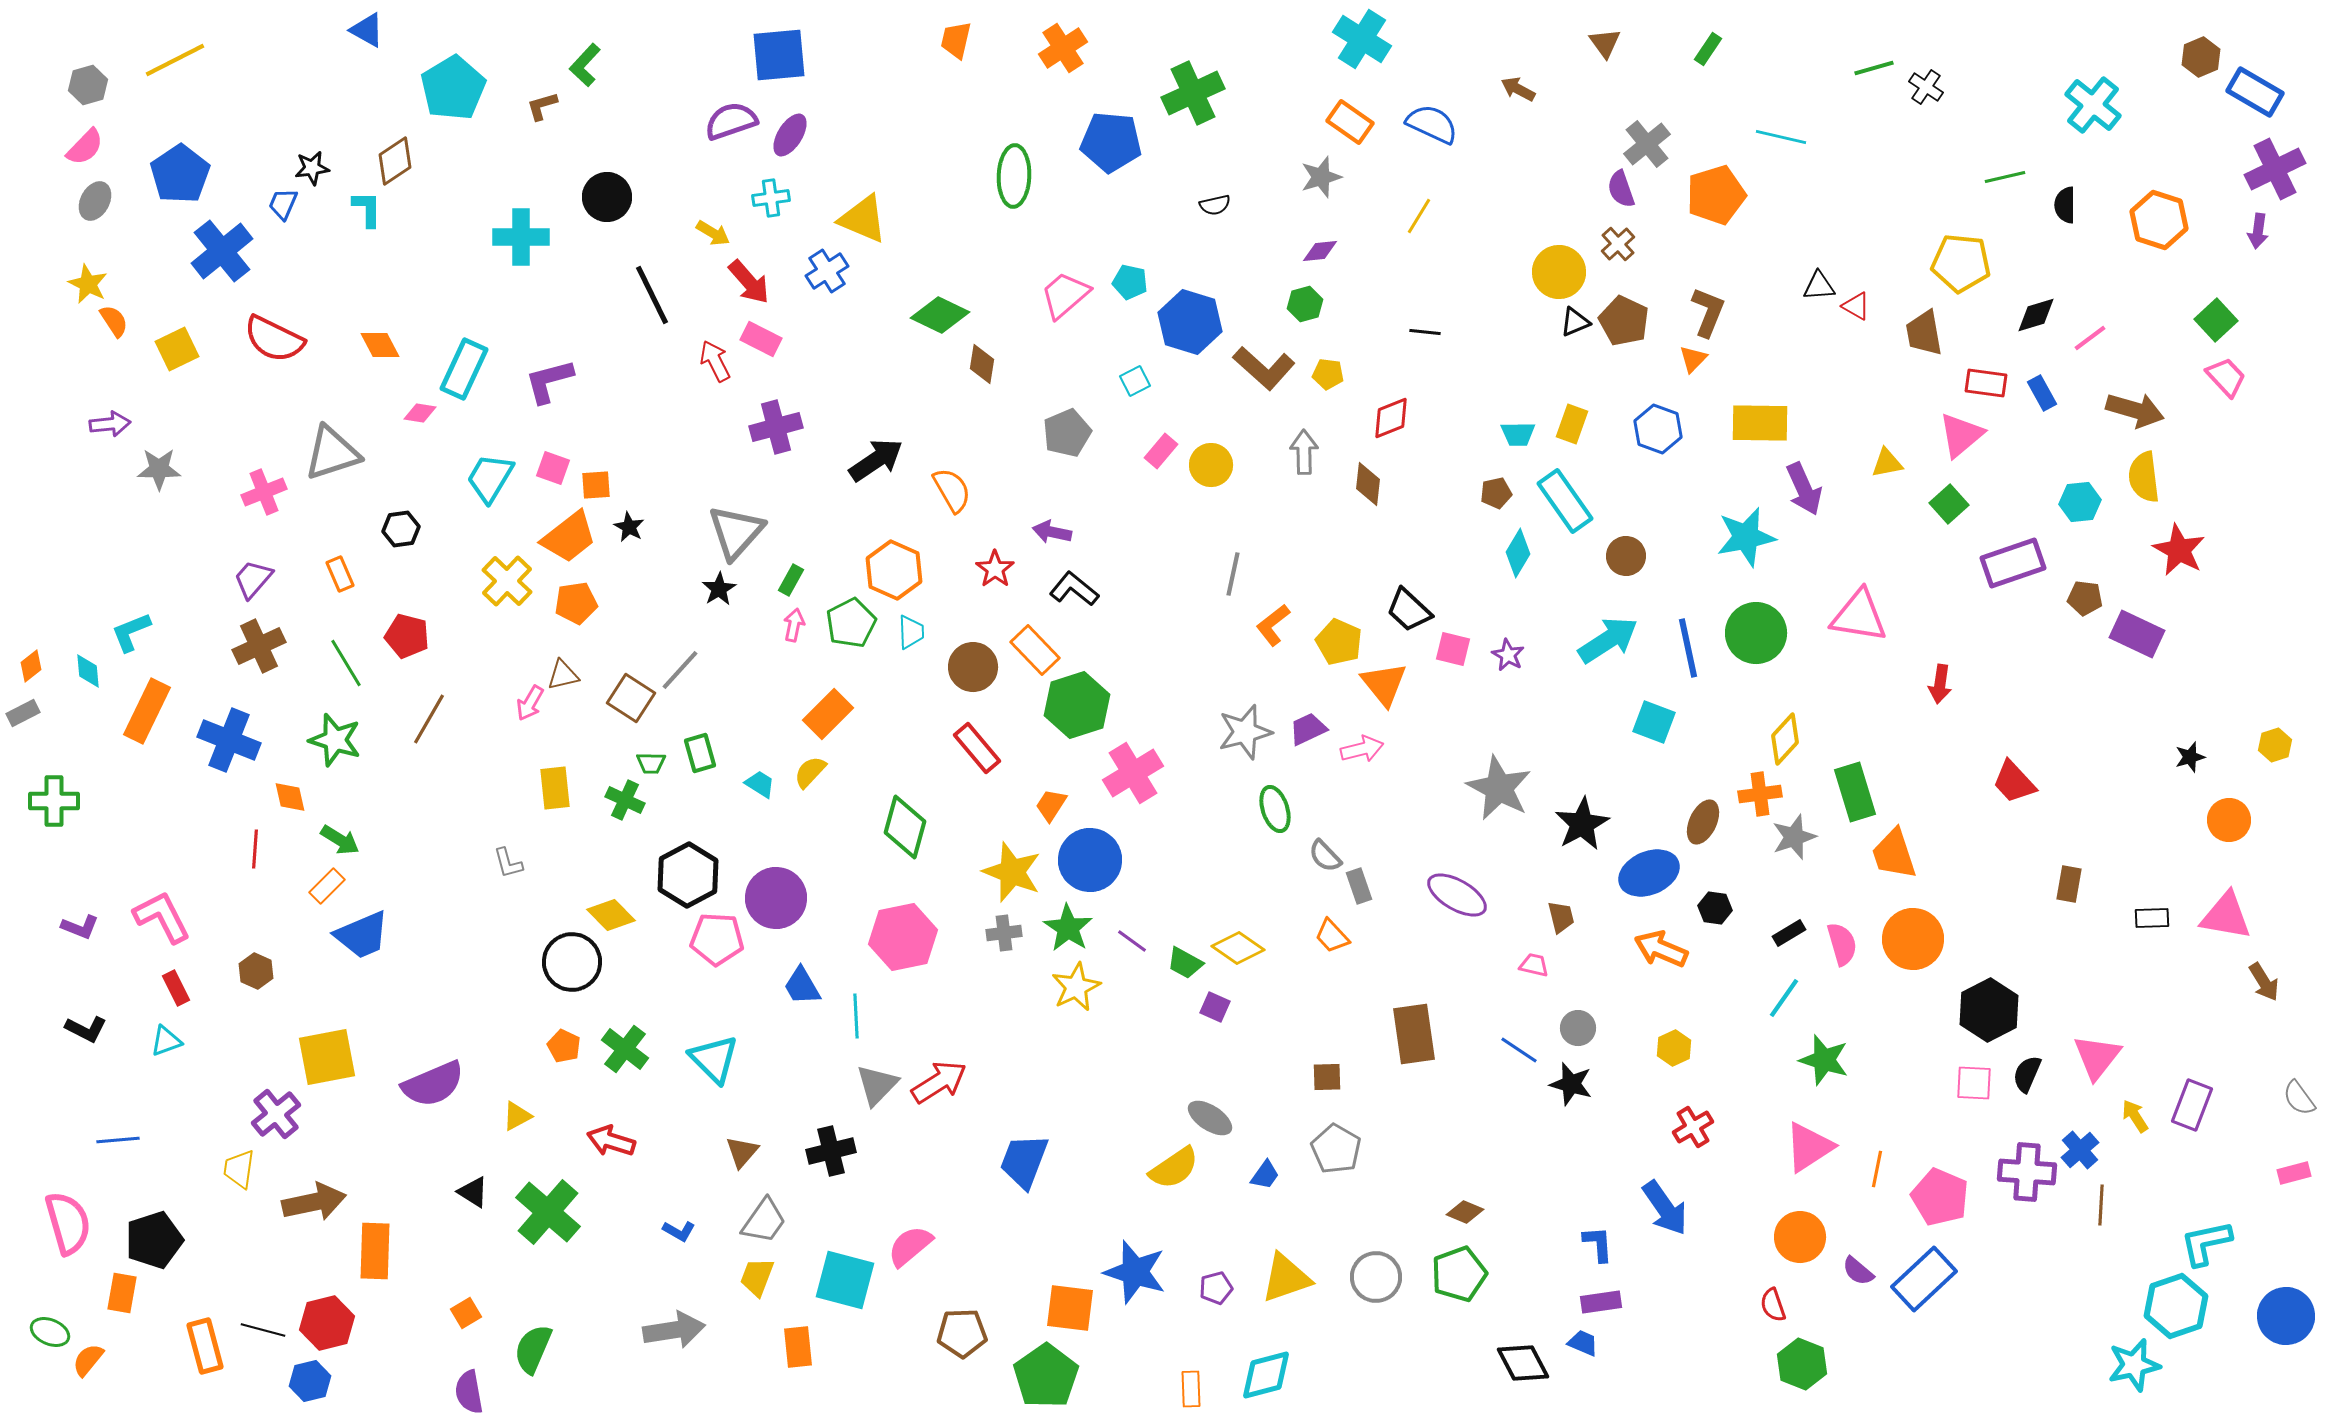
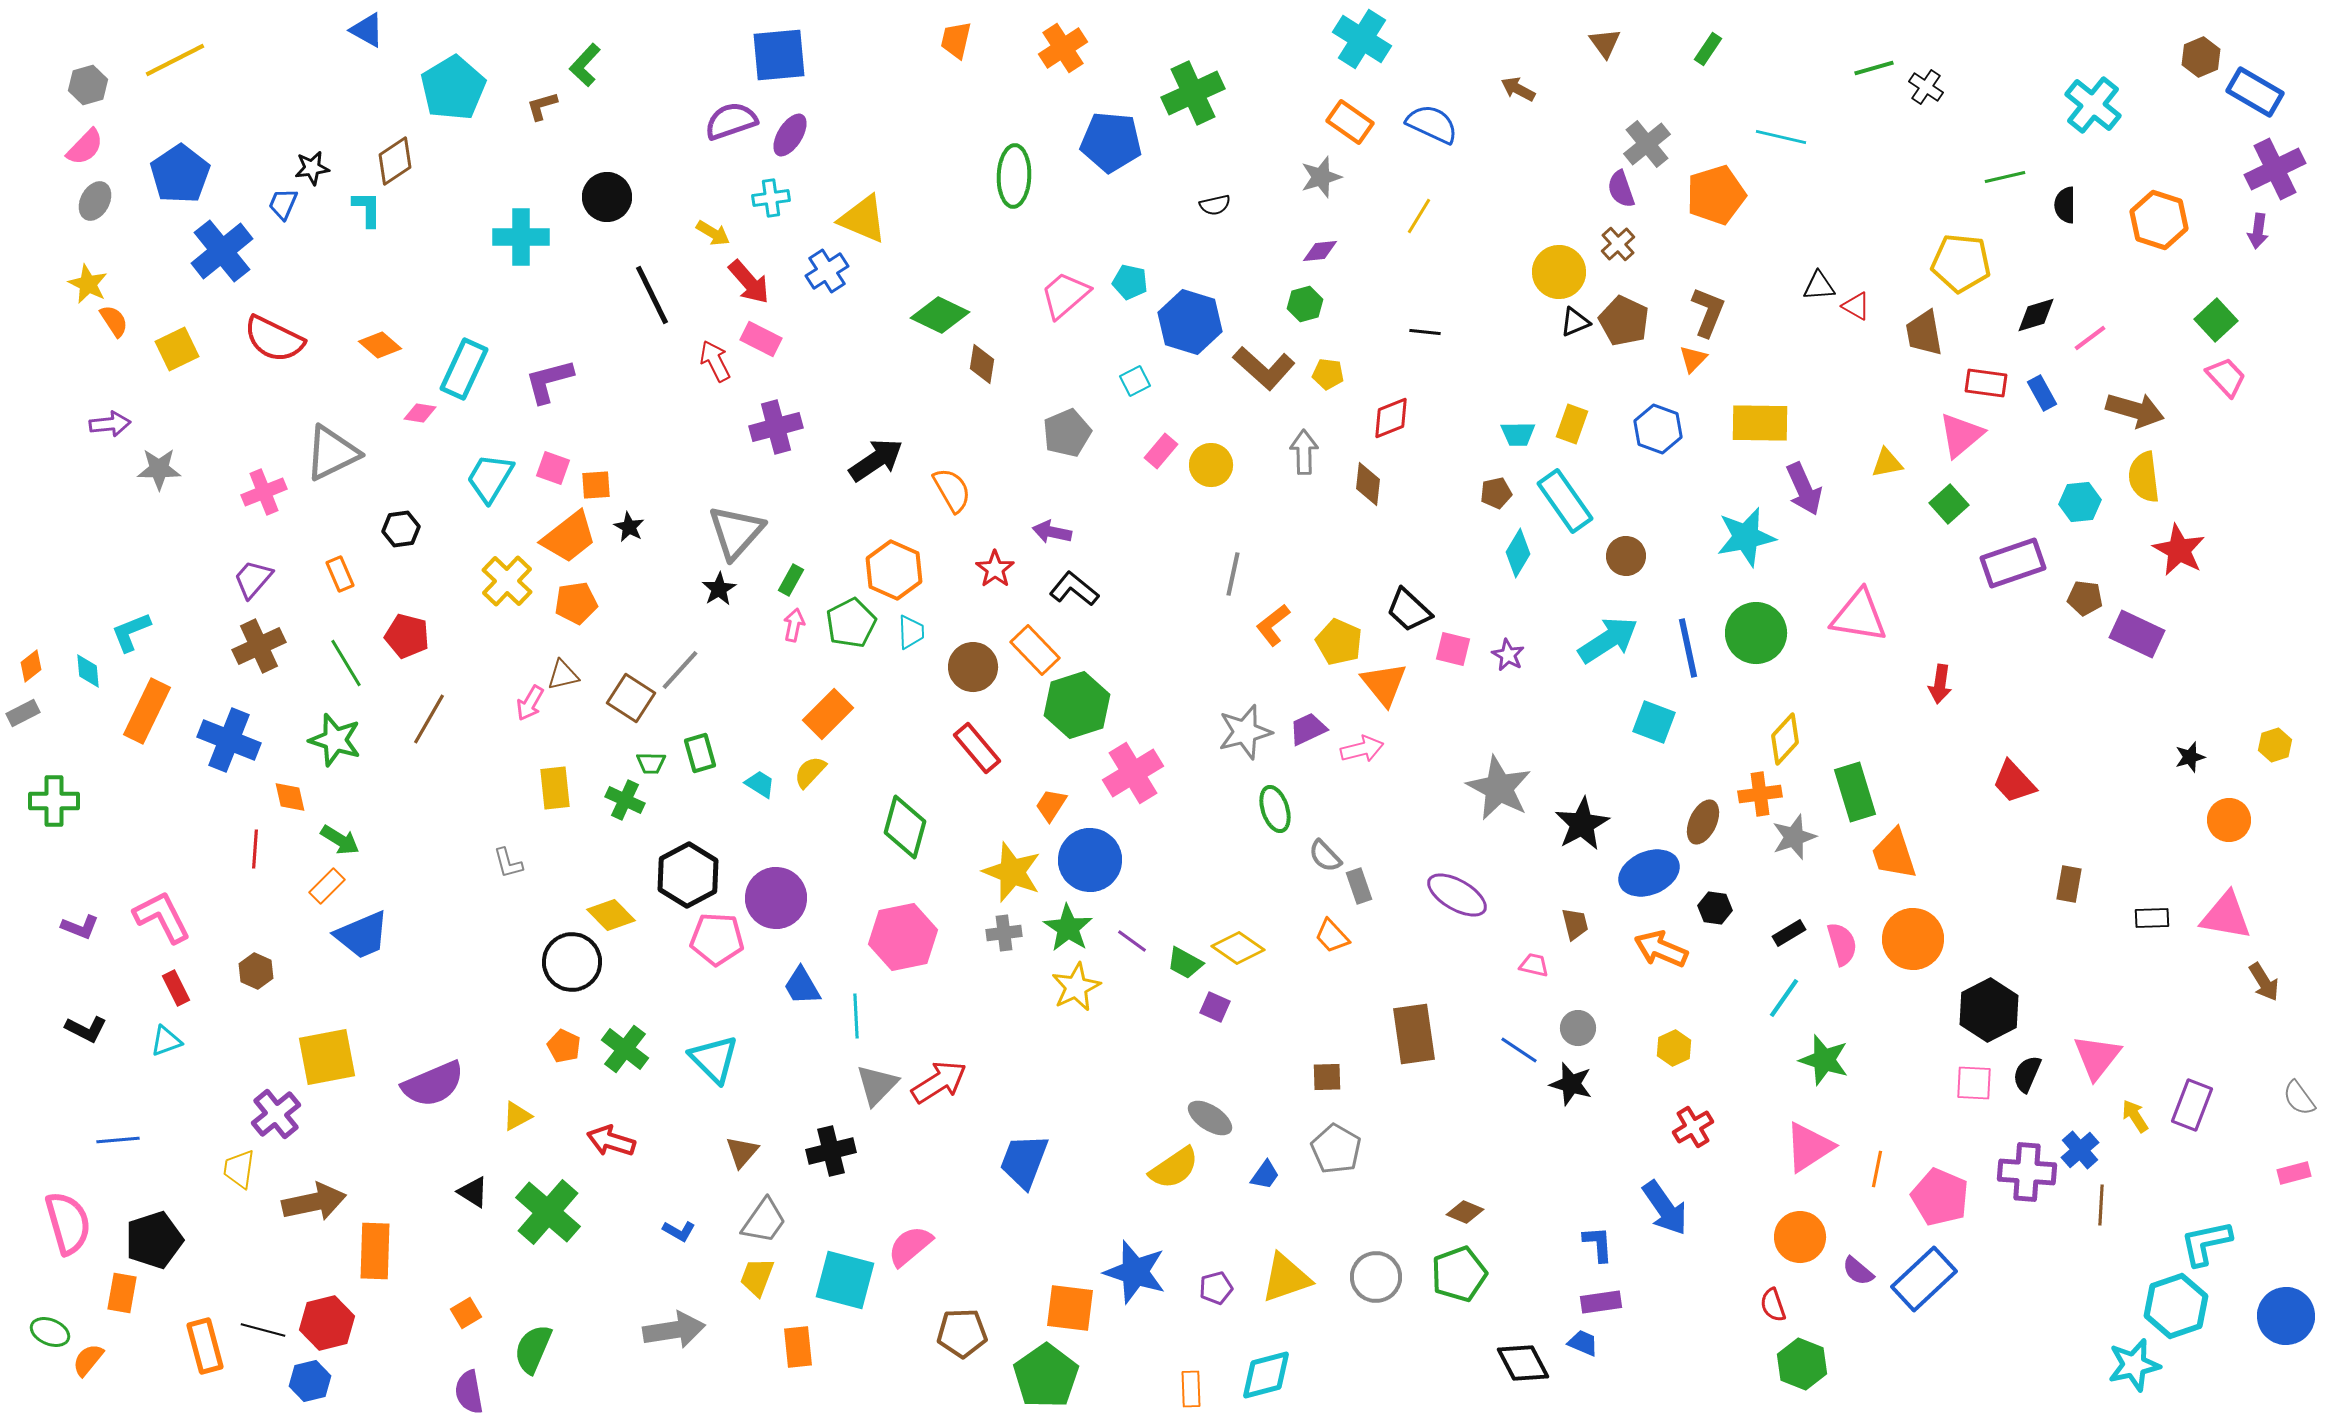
orange diamond at (380, 345): rotated 21 degrees counterclockwise
gray triangle at (332, 453): rotated 8 degrees counterclockwise
brown trapezoid at (1561, 917): moved 14 px right, 7 px down
